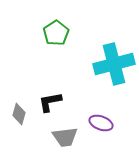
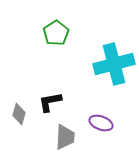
gray trapezoid: rotated 80 degrees counterclockwise
